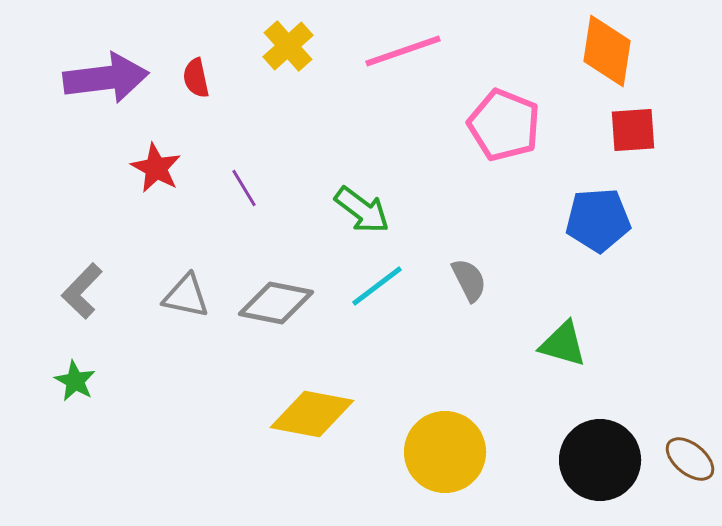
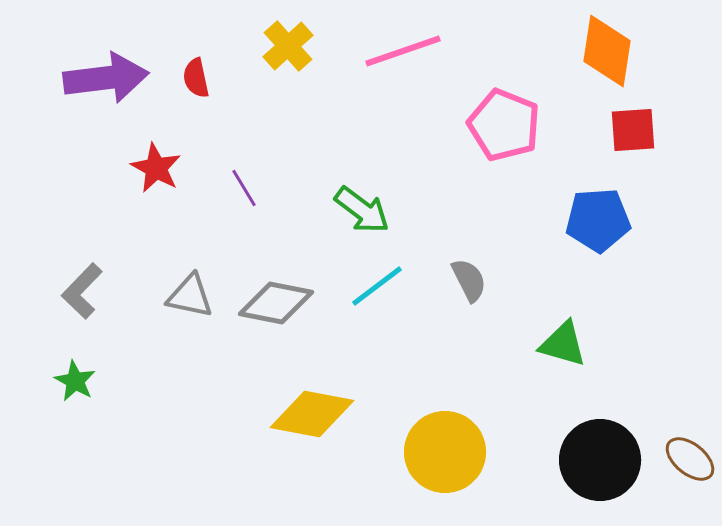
gray triangle: moved 4 px right
